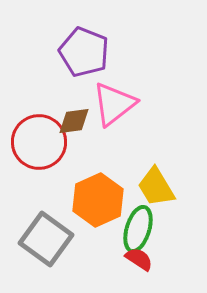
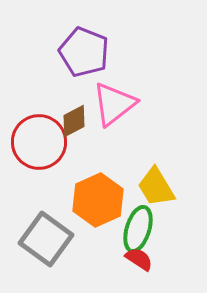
brown diamond: rotated 20 degrees counterclockwise
